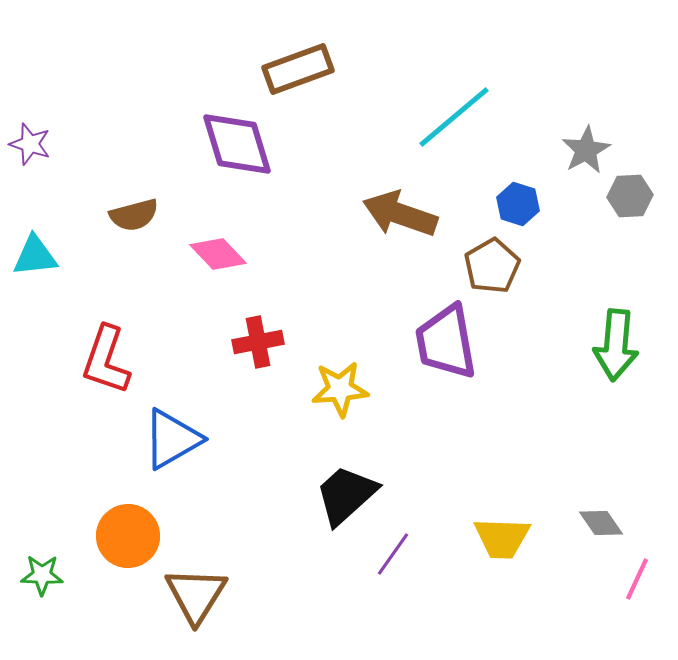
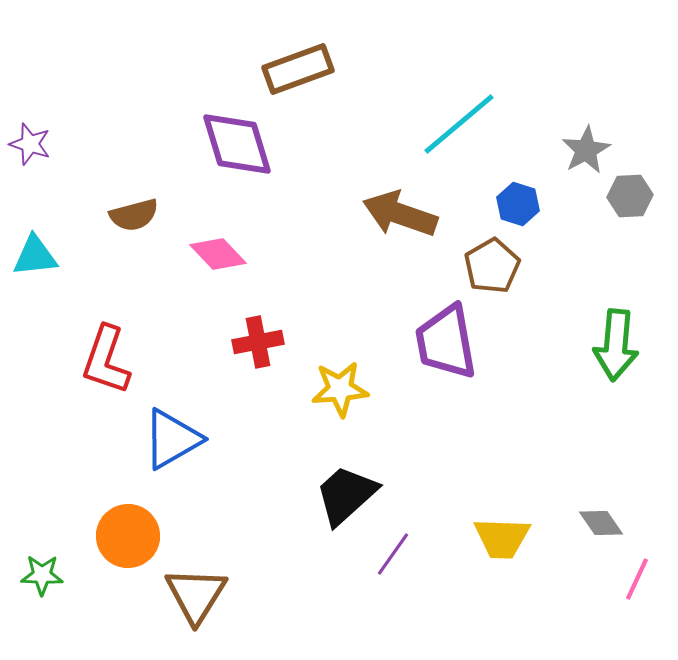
cyan line: moved 5 px right, 7 px down
